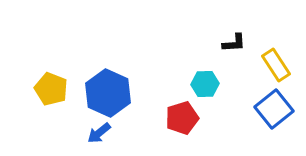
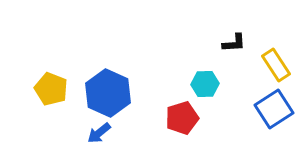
blue square: rotated 6 degrees clockwise
